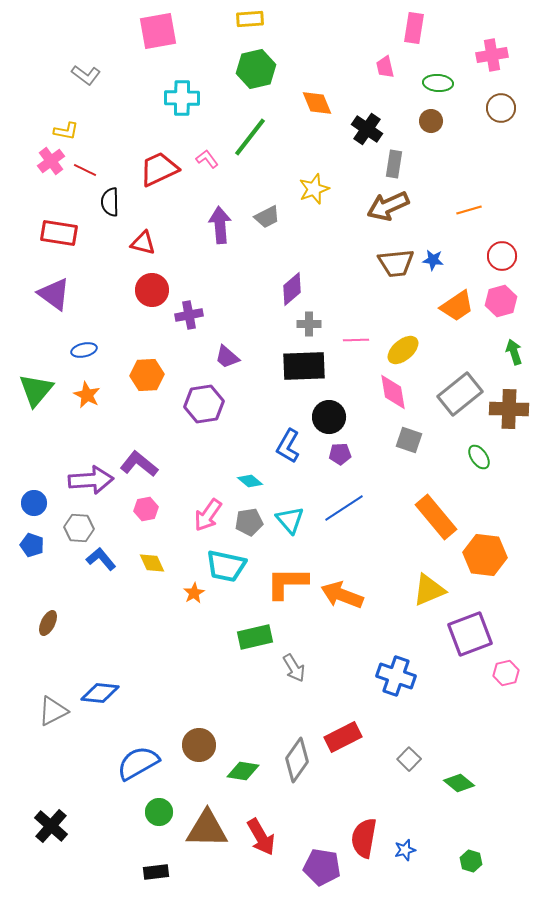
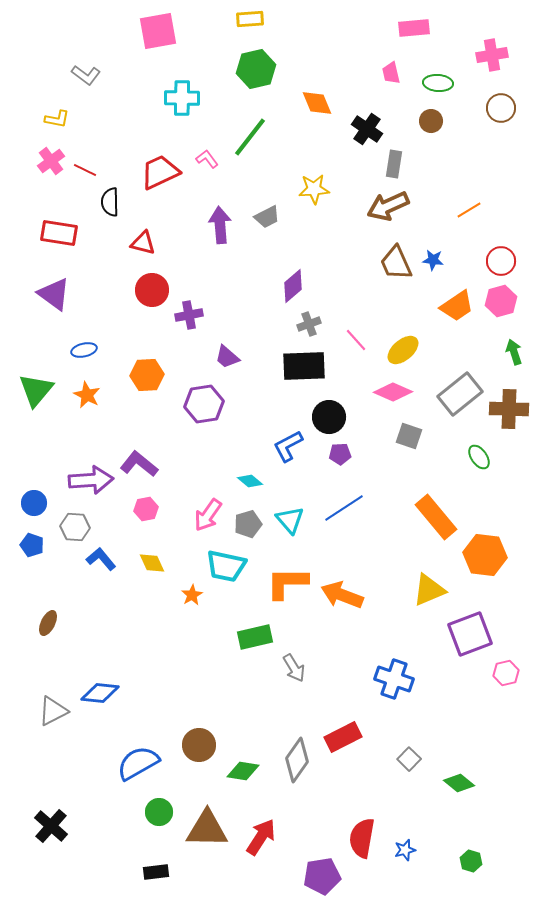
pink rectangle at (414, 28): rotated 76 degrees clockwise
pink trapezoid at (385, 67): moved 6 px right, 6 px down
yellow L-shape at (66, 131): moved 9 px left, 12 px up
red trapezoid at (159, 169): moved 1 px right, 3 px down
yellow star at (314, 189): rotated 16 degrees clockwise
orange line at (469, 210): rotated 15 degrees counterclockwise
red circle at (502, 256): moved 1 px left, 5 px down
brown trapezoid at (396, 263): rotated 72 degrees clockwise
purple diamond at (292, 289): moved 1 px right, 3 px up
gray cross at (309, 324): rotated 20 degrees counterclockwise
pink line at (356, 340): rotated 50 degrees clockwise
pink diamond at (393, 392): rotated 57 degrees counterclockwise
gray square at (409, 440): moved 4 px up
blue L-shape at (288, 446): rotated 32 degrees clockwise
gray pentagon at (249, 522): moved 1 px left, 2 px down; rotated 8 degrees counterclockwise
gray hexagon at (79, 528): moved 4 px left, 1 px up
orange star at (194, 593): moved 2 px left, 2 px down
blue cross at (396, 676): moved 2 px left, 3 px down
red arrow at (261, 837): rotated 117 degrees counterclockwise
red semicircle at (364, 838): moved 2 px left
purple pentagon at (322, 867): moved 9 px down; rotated 18 degrees counterclockwise
